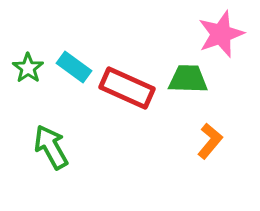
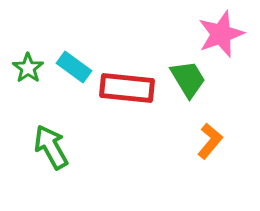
green trapezoid: rotated 57 degrees clockwise
red rectangle: rotated 18 degrees counterclockwise
